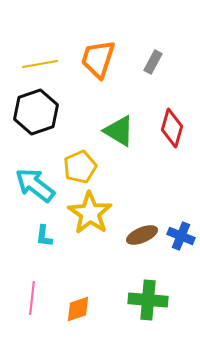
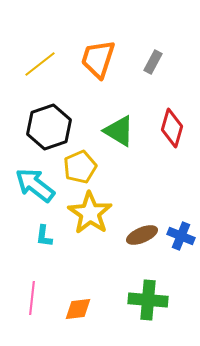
yellow line: rotated 28 degrees counterclockwise
black hexagon: moved 13 px right, 15 px down
orange diamond: rotated 12 degrees clockwise
